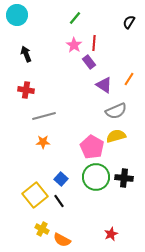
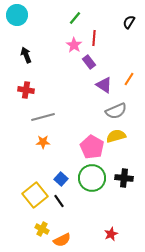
red line: moved 5 px up
black arrow: moved 1 px down
gray line: moved 1 px left, 1 px down
green circle: moved 4 px left, 1 px down
orange semicircle: rotated 54 degrees counterclockwise
